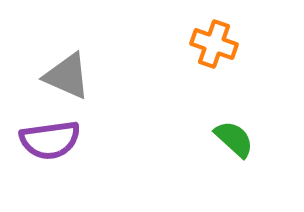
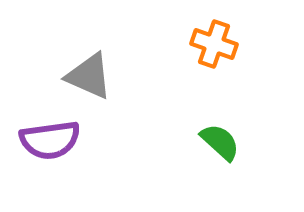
gray triangle: moved 22 px right
green semicircle: moved 14 px left, 3 px down
